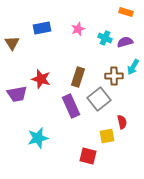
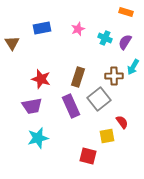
purple semicircle: rotated 42 degrees counterclockwise
purple trapezoid: moved 15 px right, 12 px down
red semicircle: rotated 24 degrees counterclockwise
